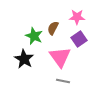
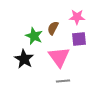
purple square: rotated 28 degrees clockwise
pink triangle: moved 1 px left
gray line: rotated 16 degrees counterclockwise
